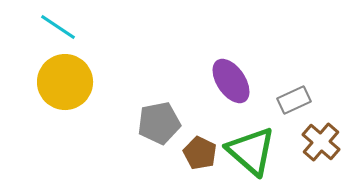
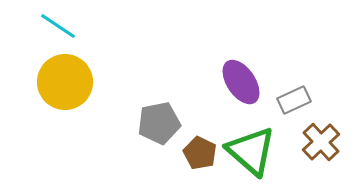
cyan line: moved 1 px up
purple ellipse: moved 10 px right, 1 px down
brown cross: rotated 6 degrees clockwise
